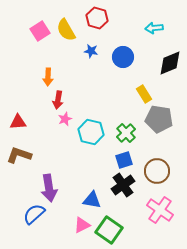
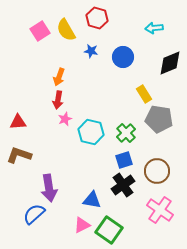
orange arrow: moved 11 px right; rotated 18 degrees clockwise
